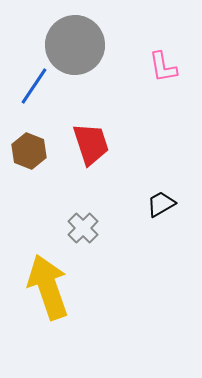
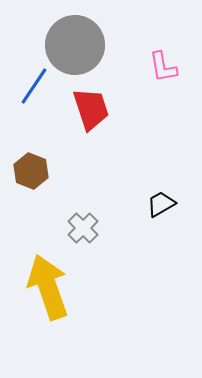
red trapezoid: moved 35 px up
brown hexagon: moved 2 px right, 20 px down
